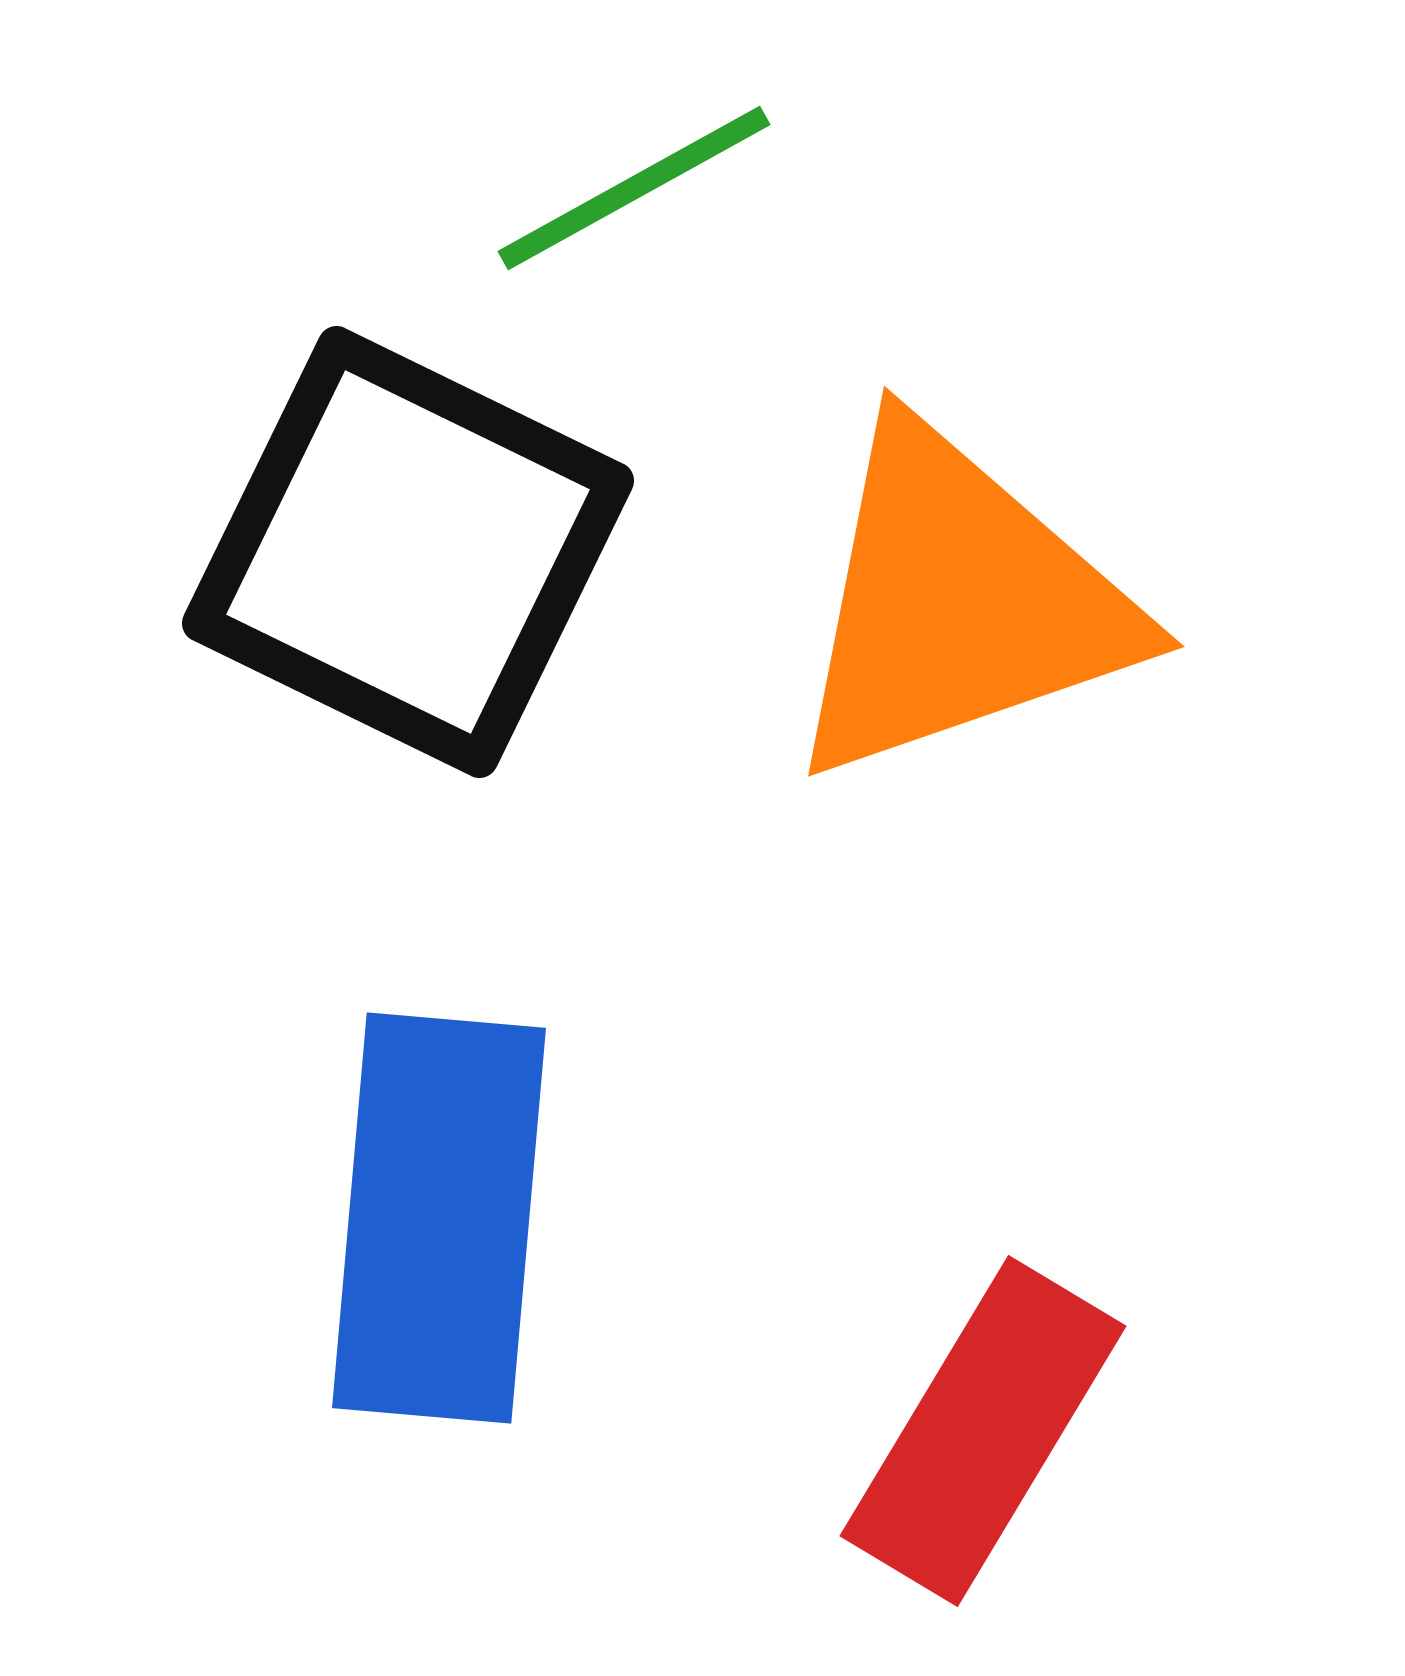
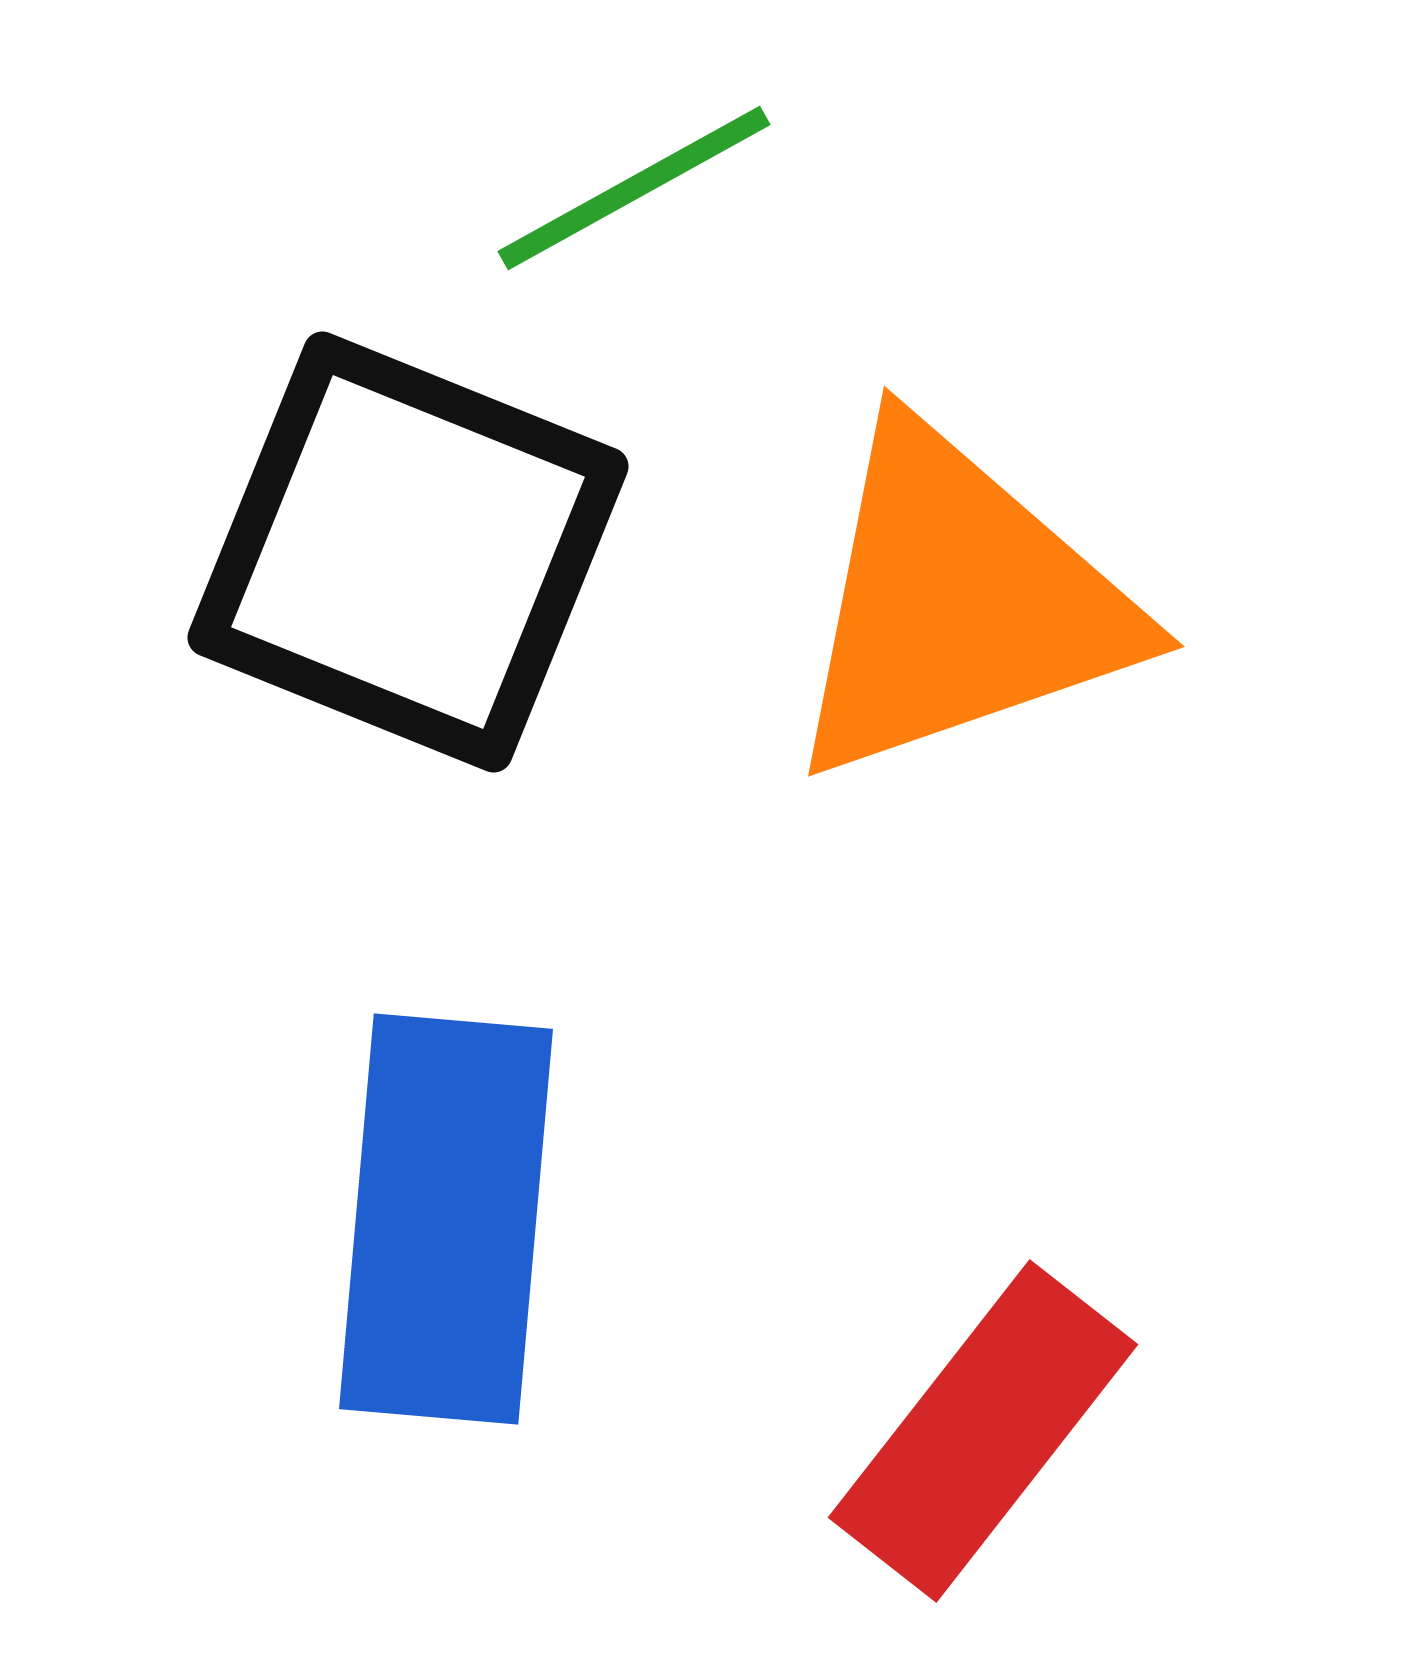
black square: rotated 4 degrees counterclockwise
blue rectangle: moved 7 px right, 1 px down
red rectangle: rotated 7 degrees clockwise
